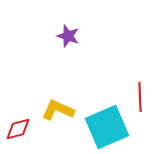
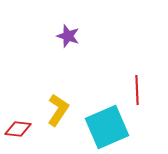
red line: moved 3 px left, 7 px up
yellow L-shape: rotated 100 degrees clockwise
red diamond: rotated 20 degrees clockwise
